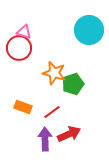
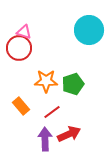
orange star: moved 8 px left, 8 px down; rotated 15 degrees counterclockwise
orange rectangle: moved 2 px left, 1 px up; rotated 30 degrees clockwise
